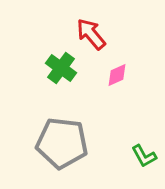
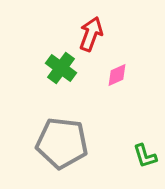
red arrow: rotated 60 degrees clockwise
green L-shape: moved 1 px right; rotated 12 degrees clockwise
